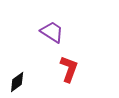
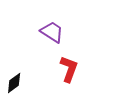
black diamond: moved 3 px left, 1 px down
